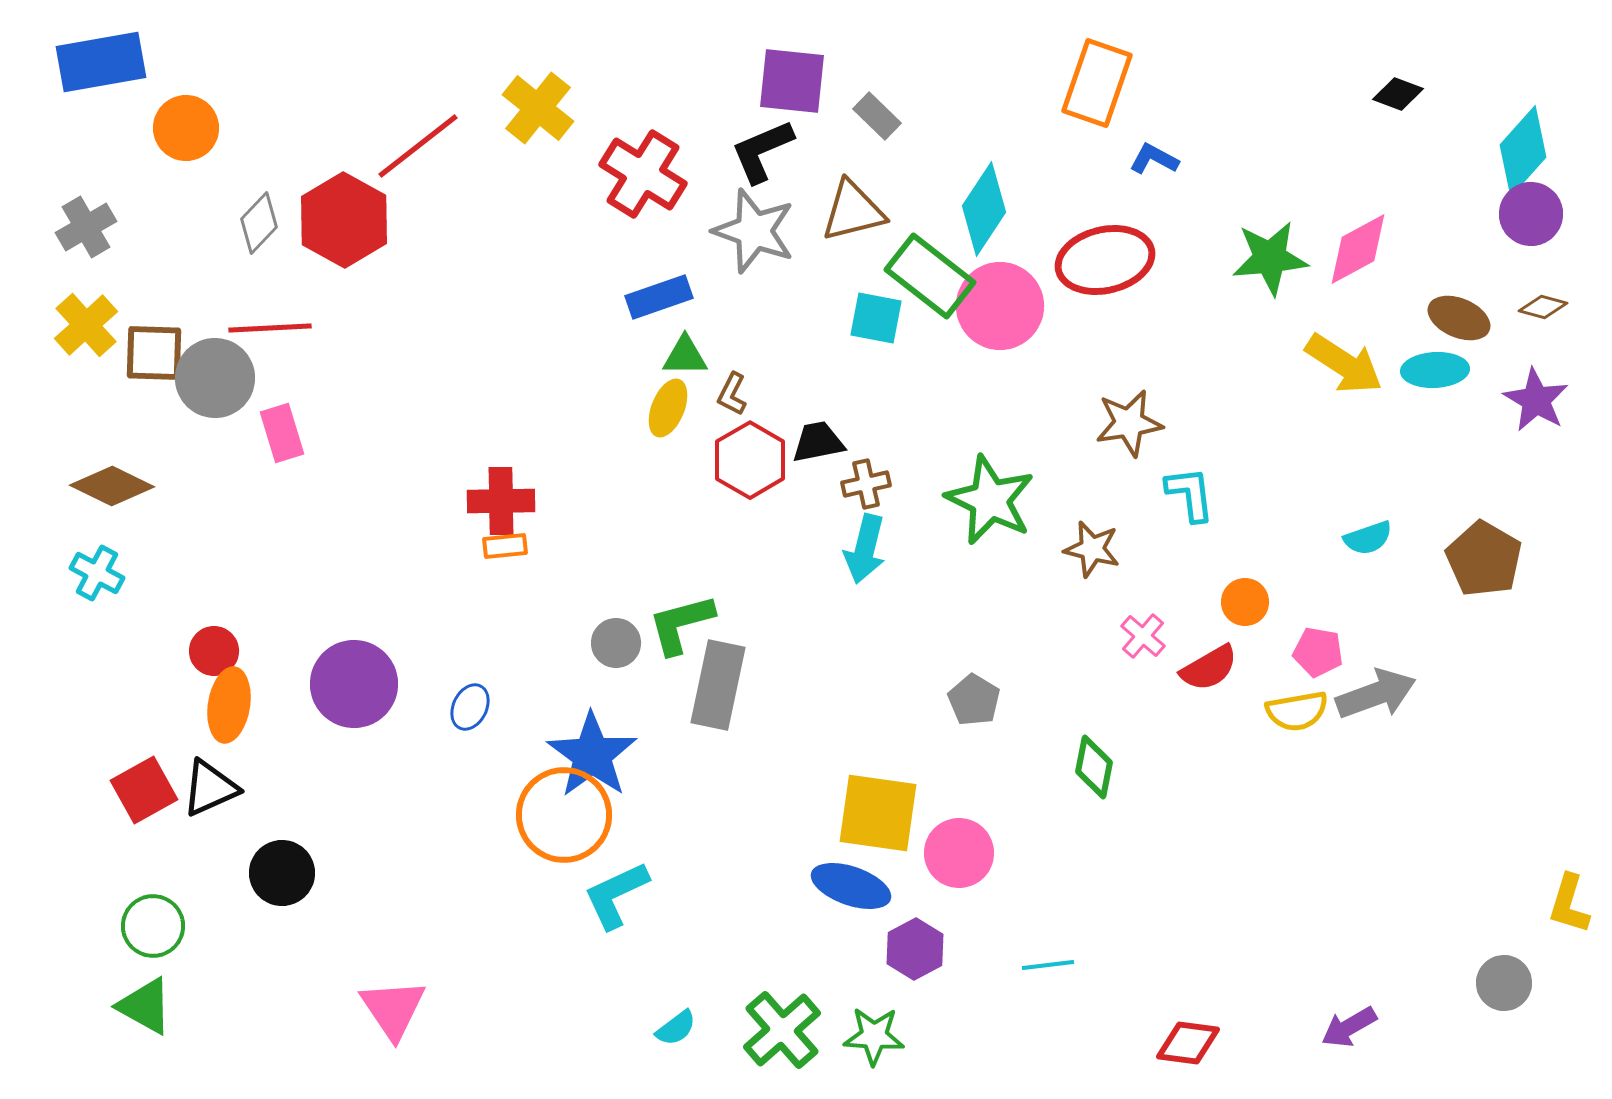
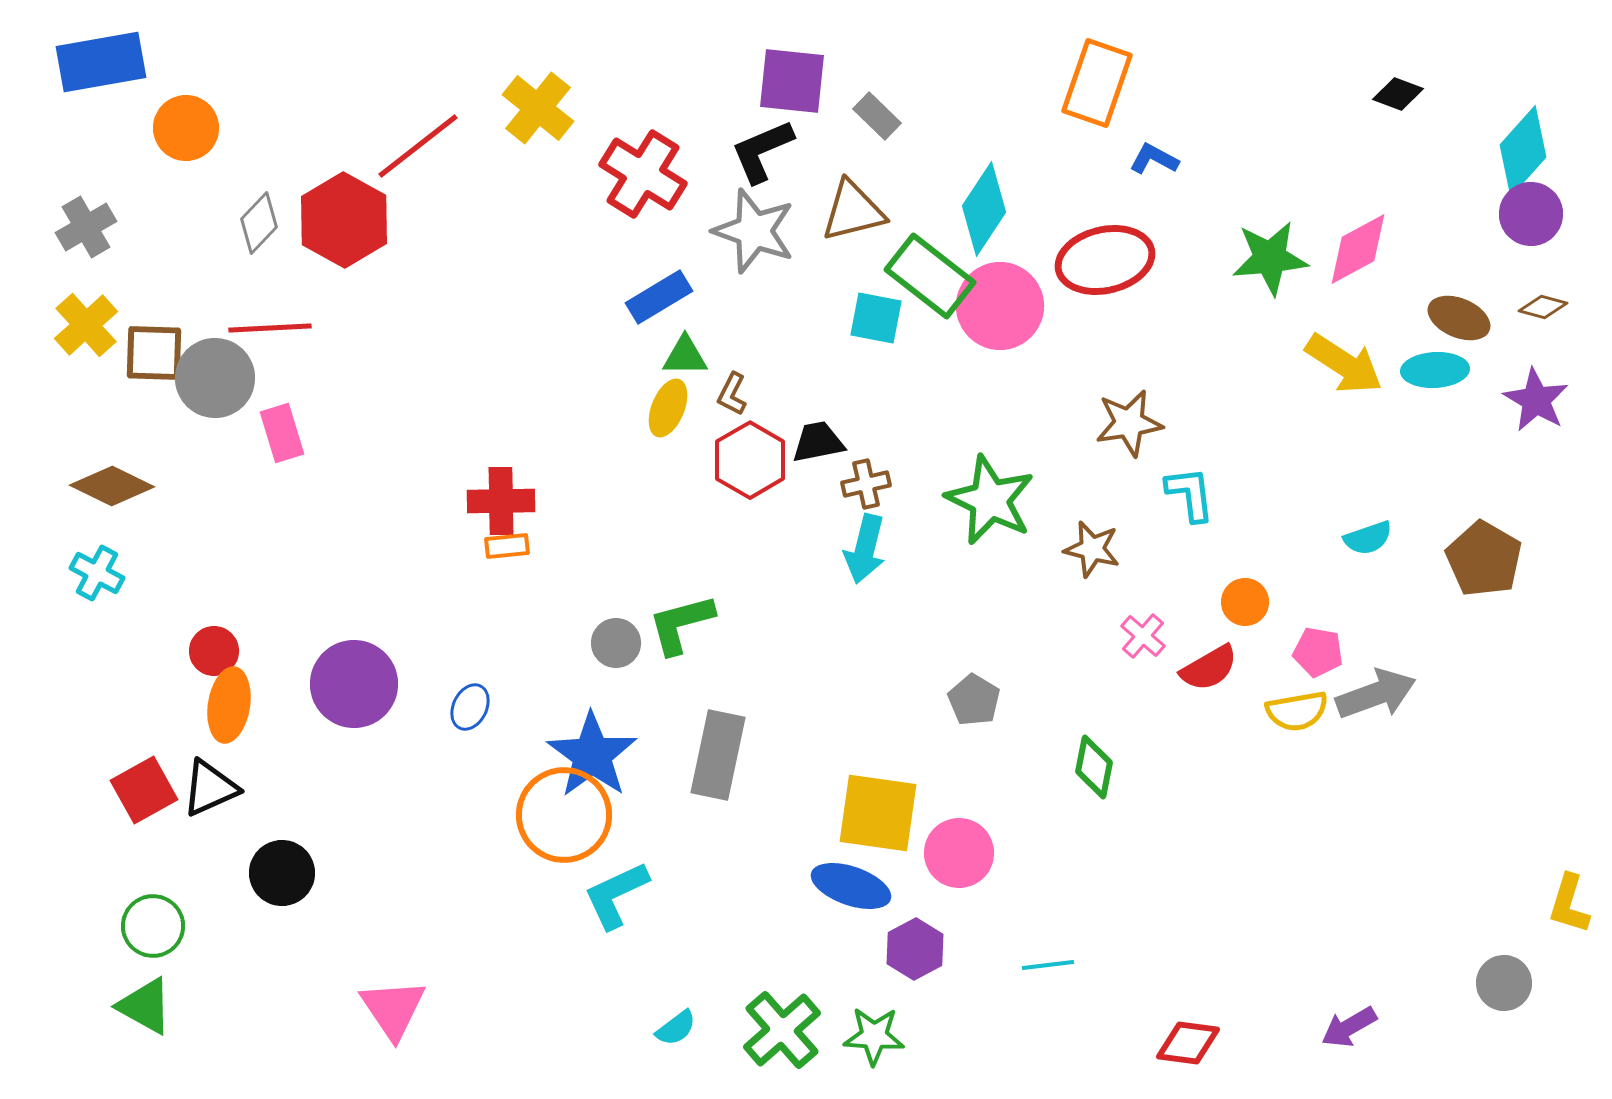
blue rectangle at (659, 297): rotated 12 degrees counterclockwise
orange rectangle at (505, 546): moved 2 px right
gray rectangle at (718, 685): moved 70 px down
